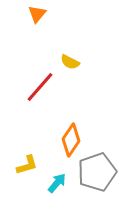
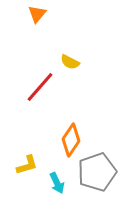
cyan arrow: rotated 115 degrees clockwise
